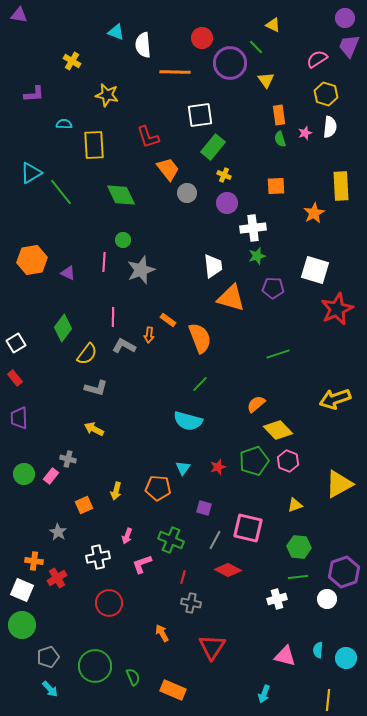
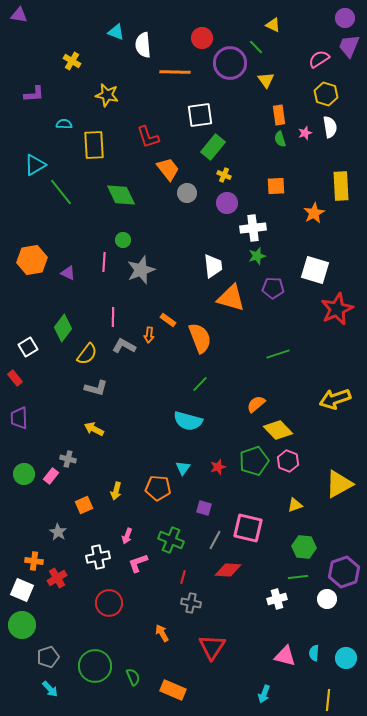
pink semicircle at (317, 59): moved 2 px right
white semicircle at (330, 127): rotated 15 degrees counterclockwise
cyan triangle at (31, 173): moved 4 px right, 8 px up
white square at (16, 343): moved 12 px right, 4 px down
green hexagon at (299, 547): moved 5 px right
pink L-shape at (142, 564): moved 4 px left, 1 px up
red diamond at (228, 570): rotated 24 degrees counterclockwise
cyan semicircle at (318, 650): moved 4 px left, 3 px down
